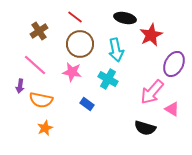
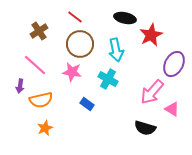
orange semicircle: rotated 25 degrees counterclockwise
